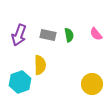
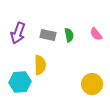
purple arrow: moved 1 px left, 2 px up
cyan hexagon: rotated 15 degrees clockwise
